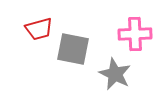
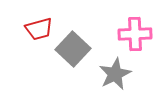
gray square: rotated 32 degrees clockwise
gray star: rotated 20 degrees clockwise
